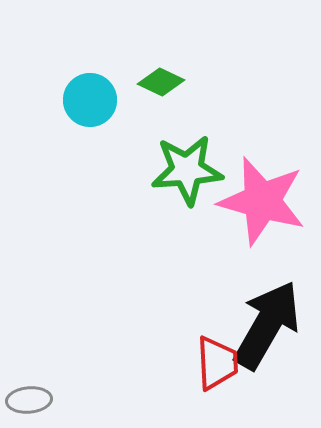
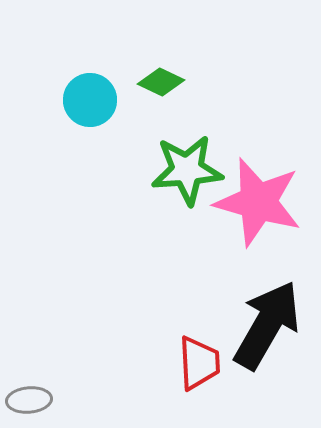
pink star: moved 4 px left, 1 px down
red trapezoid: moved 18 px left
